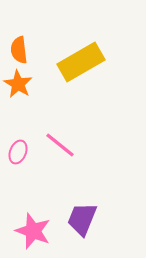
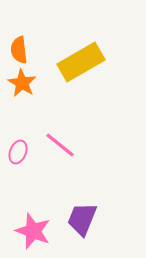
orange star: moved 4 px right, 1 px up
